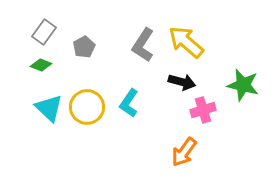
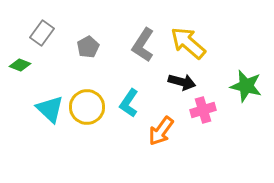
gray rectangle: moved 2 px left, 1 px down
yellow arrow: moved 2 px right, 1 px down
gray pentagon: moved 4 px right
green diamond: moved 21 px left
green star: moved 3 px right, 1 px down
cyan triangle: moved 1 px right, 1 px down
orange arrow: moved 23 px left, 21 px up
